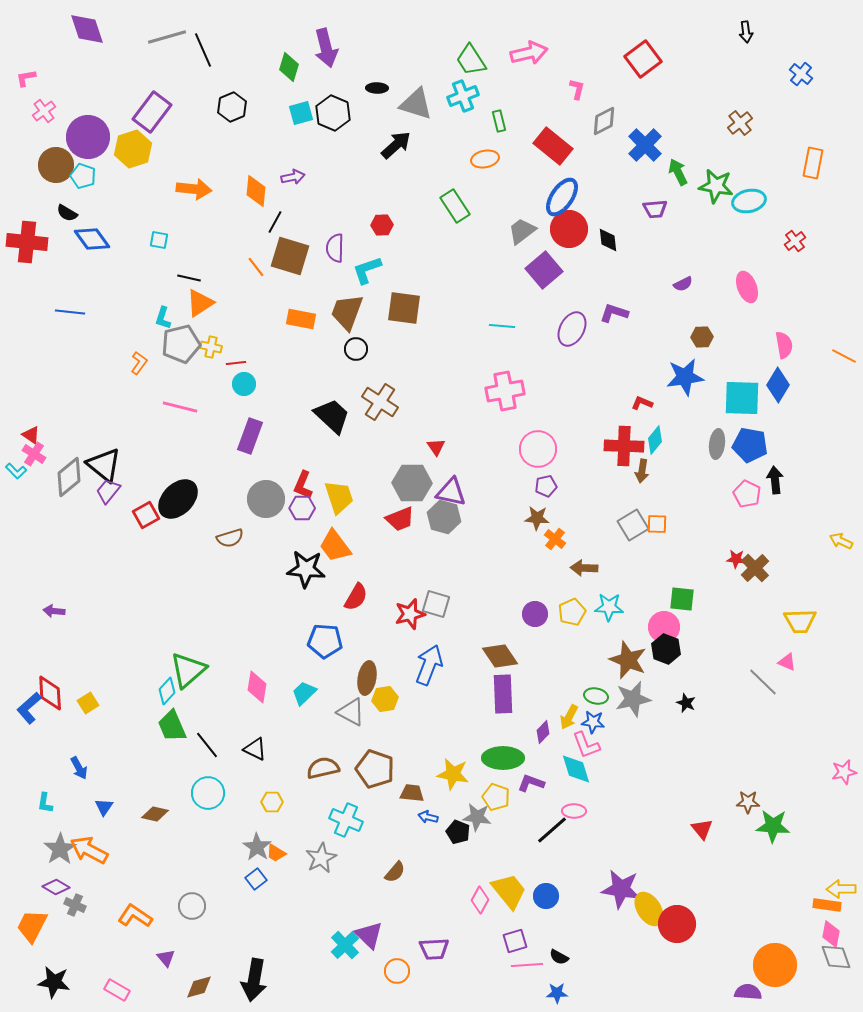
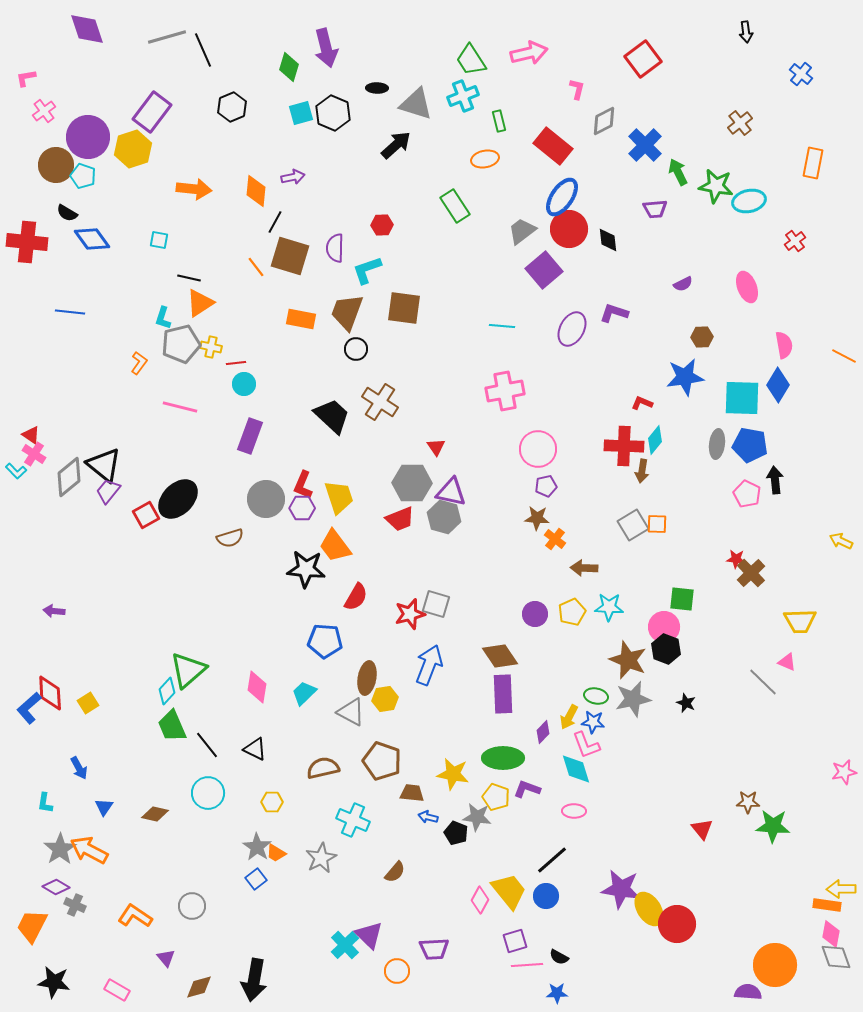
brown cross at (755, 568): moved 4 px left, 5 px down
brown pentagon at (375, 769): moved 7 px right, 8 px up
purple L-shape at (531, 783): moved 4 px left, 6 px down
cyan cross at (346, 820): moved 7 px right
black line at (552, 830): moved 30 px down
black pentagon at (458, 832): moved 2 px left, 1 px down
